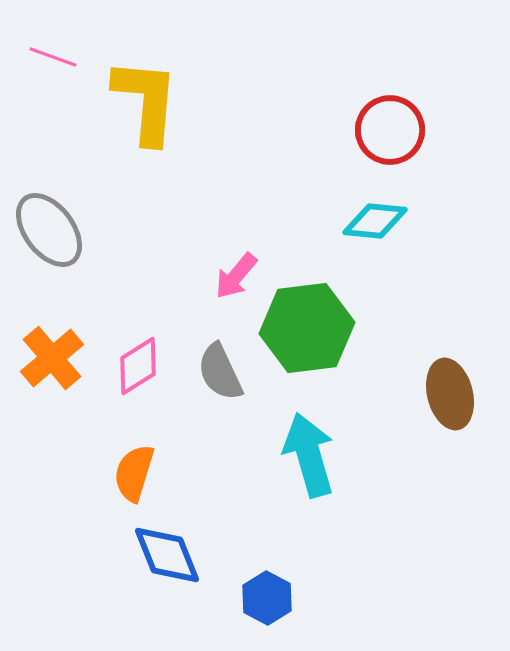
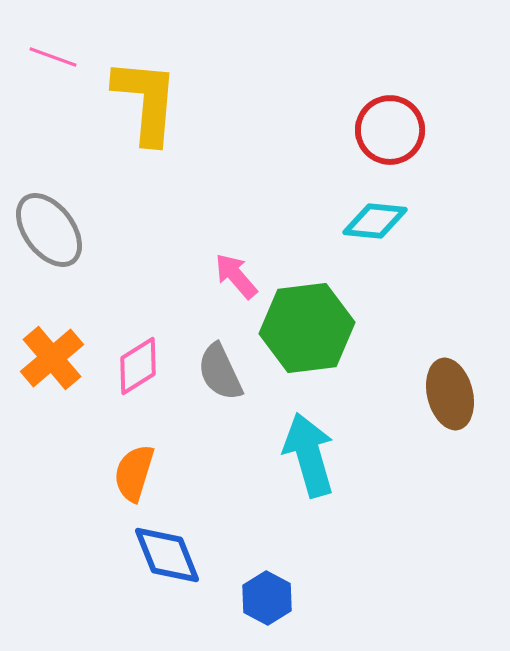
pink arrow: rotated 99 degrees clockwise
